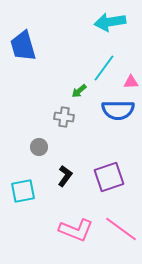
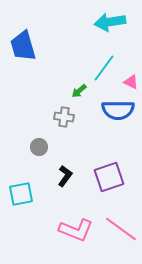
pink triangle: rotated 28 degrees clockwise
cyan square: moved 2 px left, 3 px down
